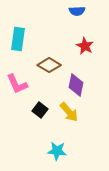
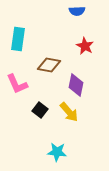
brown diamond: rotated 20 degrees counterclockwise
cyan star: moved 1 px down
